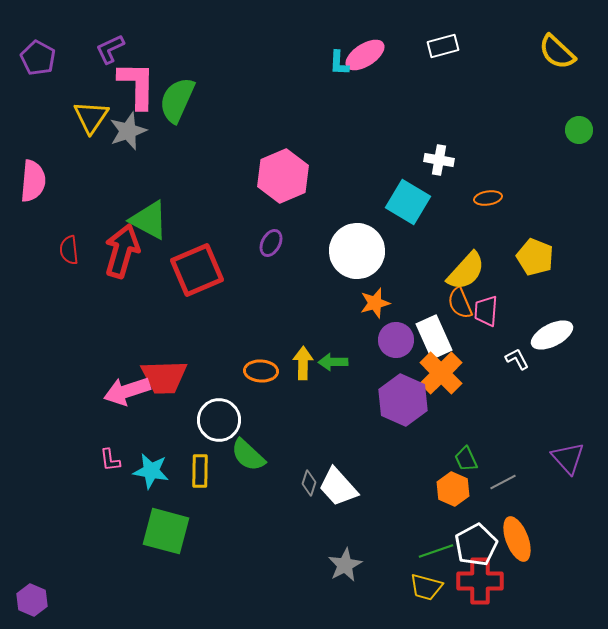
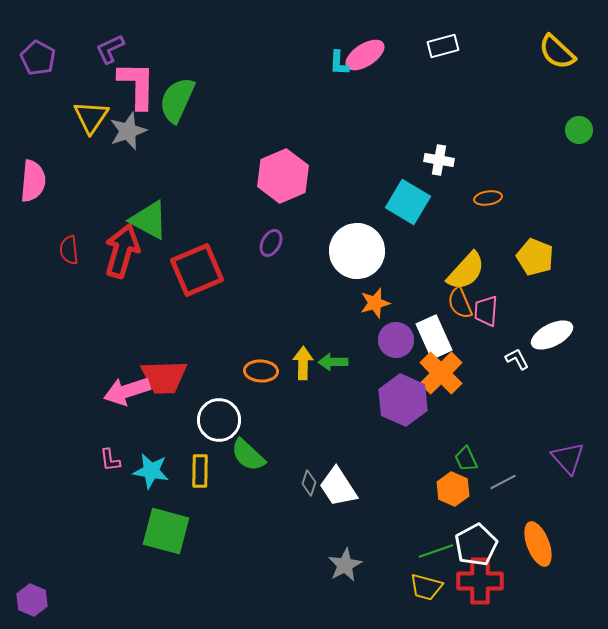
white trapezoid at (338, 487): rotated 9 degrees clockwise
orange ellipse at (517, 539): moved 21 px right, 5 px down
